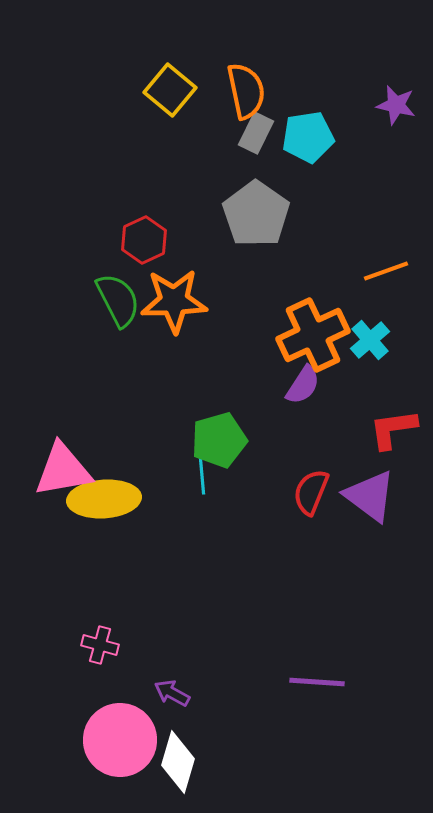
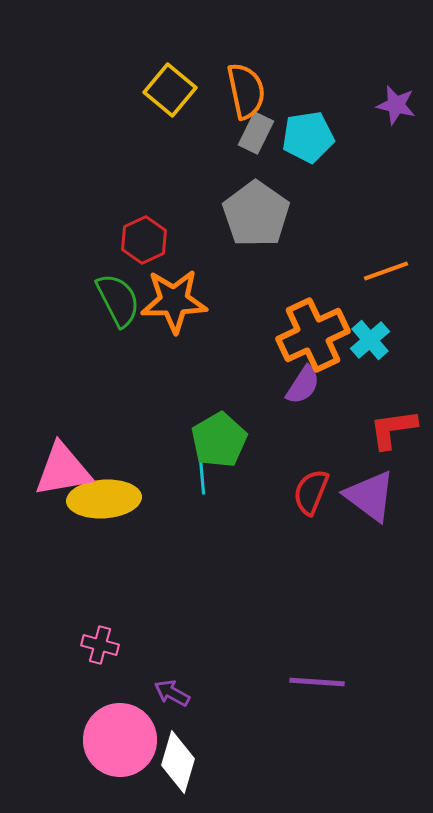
green pentagon: rotated 14 degrees counterclockwise
